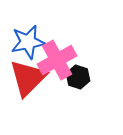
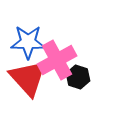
blue star: rotated 12 degrees clockwise
red triangle: rotated 27 degrees counterclockwise
